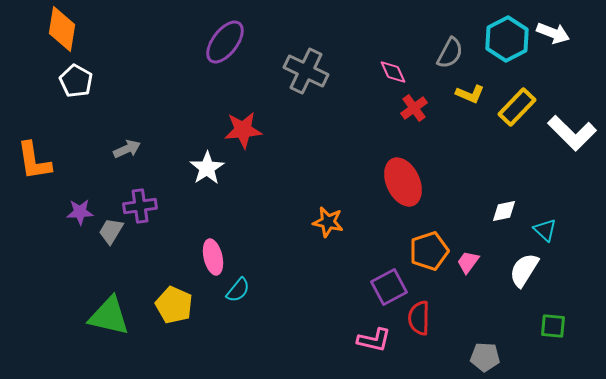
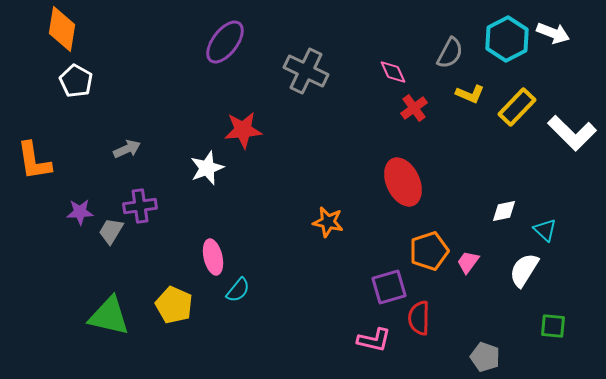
white star: rotated 12 degrees clockwise
purple square: rotated 12 degrees clockwise
gray pentagon: rotated 16 degrees clockwise
